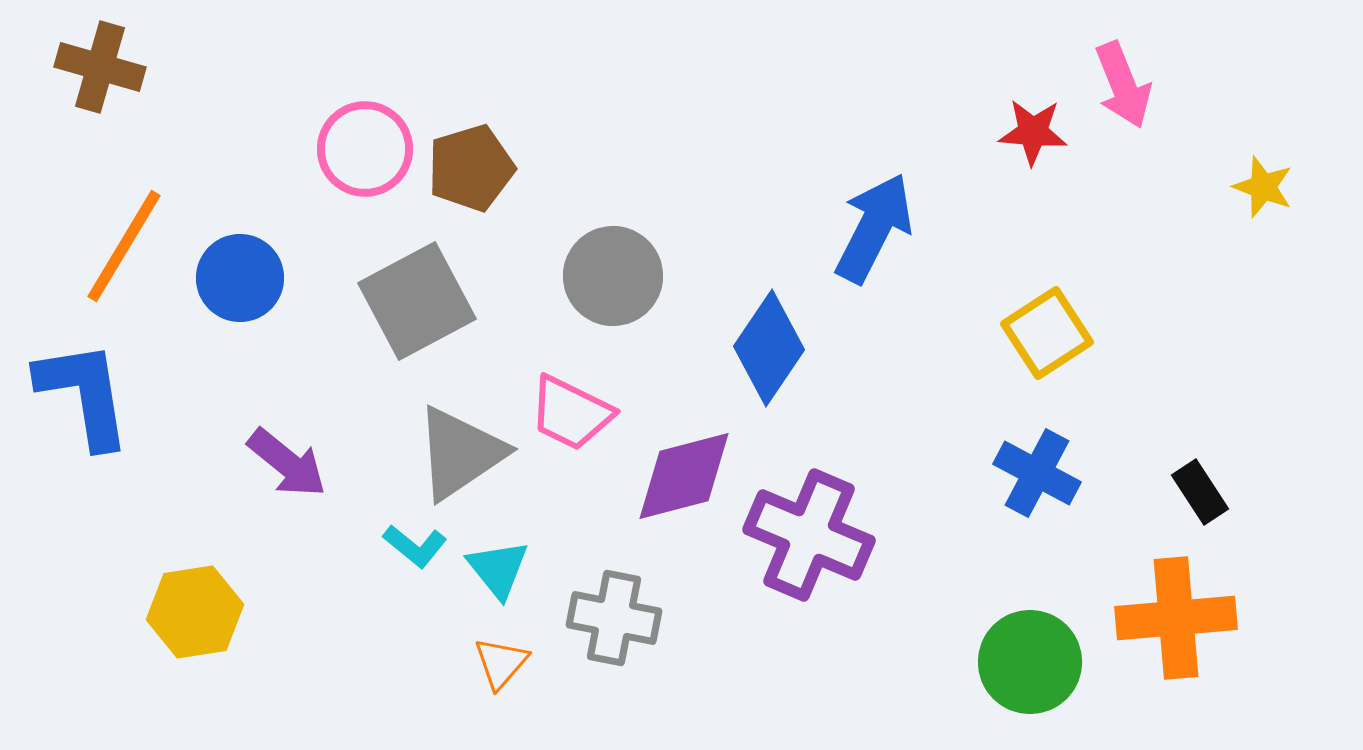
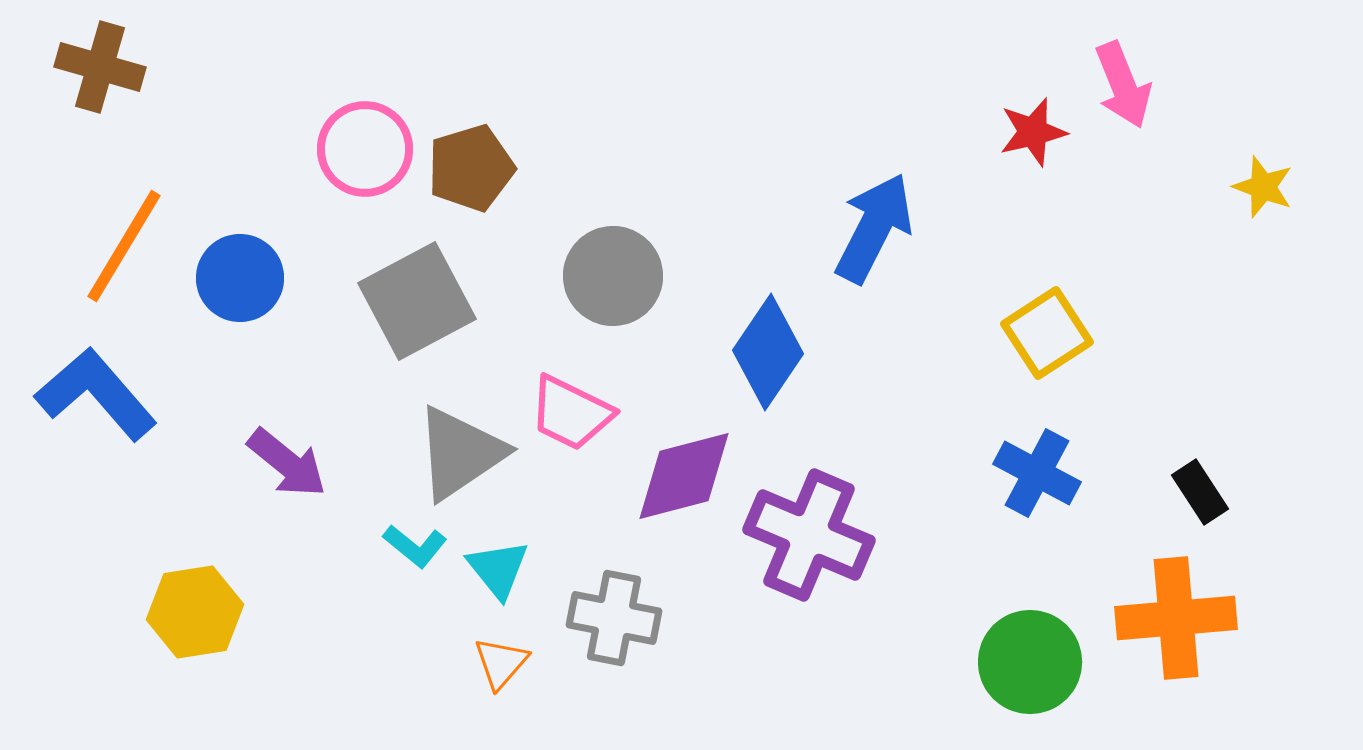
red star: rotated 18 degrees counterclockwise
blue diamond: moved 1 px left, 4 px down
blue L-shape: moved 12 px right; rotated 32 degrees counterclockwise
